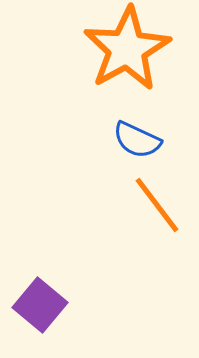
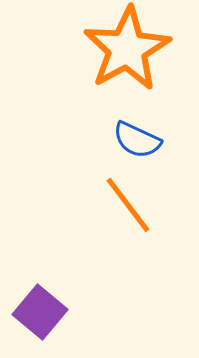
orange line: moved 29 px left
purple square: moved 7 px down
